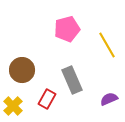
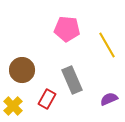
pink pentagon: rotated 20 degrees clockwise
